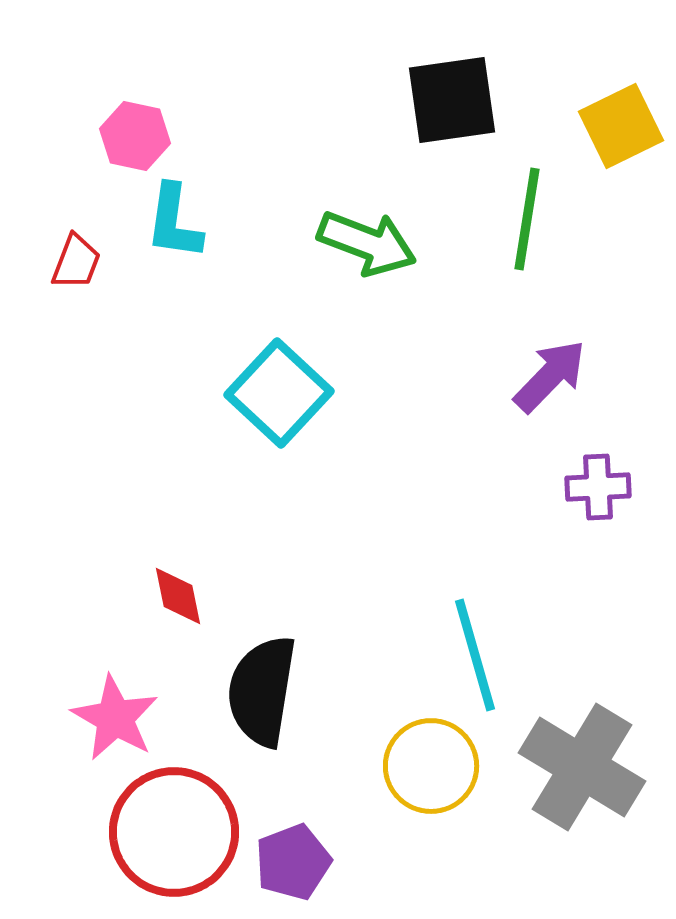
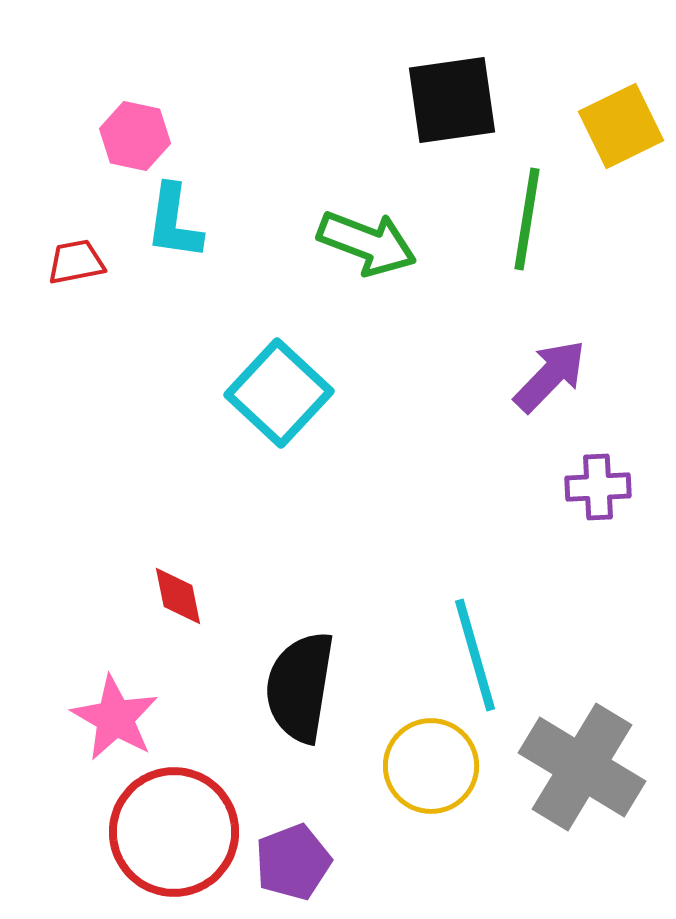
red trapezoid: rotated 122 degrees counterclockwise
black semicircle: moved 38 px right, 4 px up
